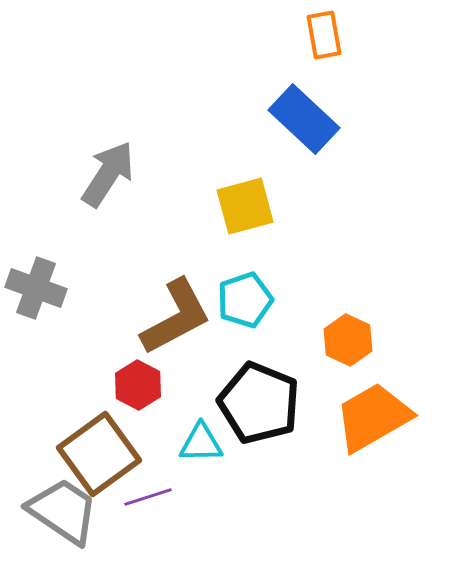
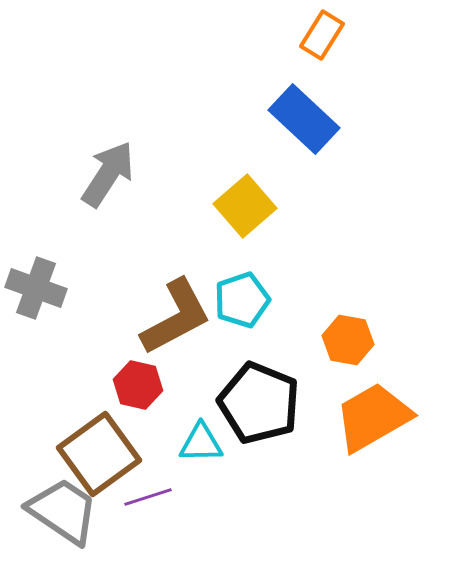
orange rectangle: moved 2 px left; rotated 42 degrees clockwise
yellow square: rotated 26 degrees counterclockwise
cyan pentagon: moved 3 px left
orange hexagon: rotated 15 degrees counterclockwise
red hexagon: rotated 15 degrees counterclockwise
